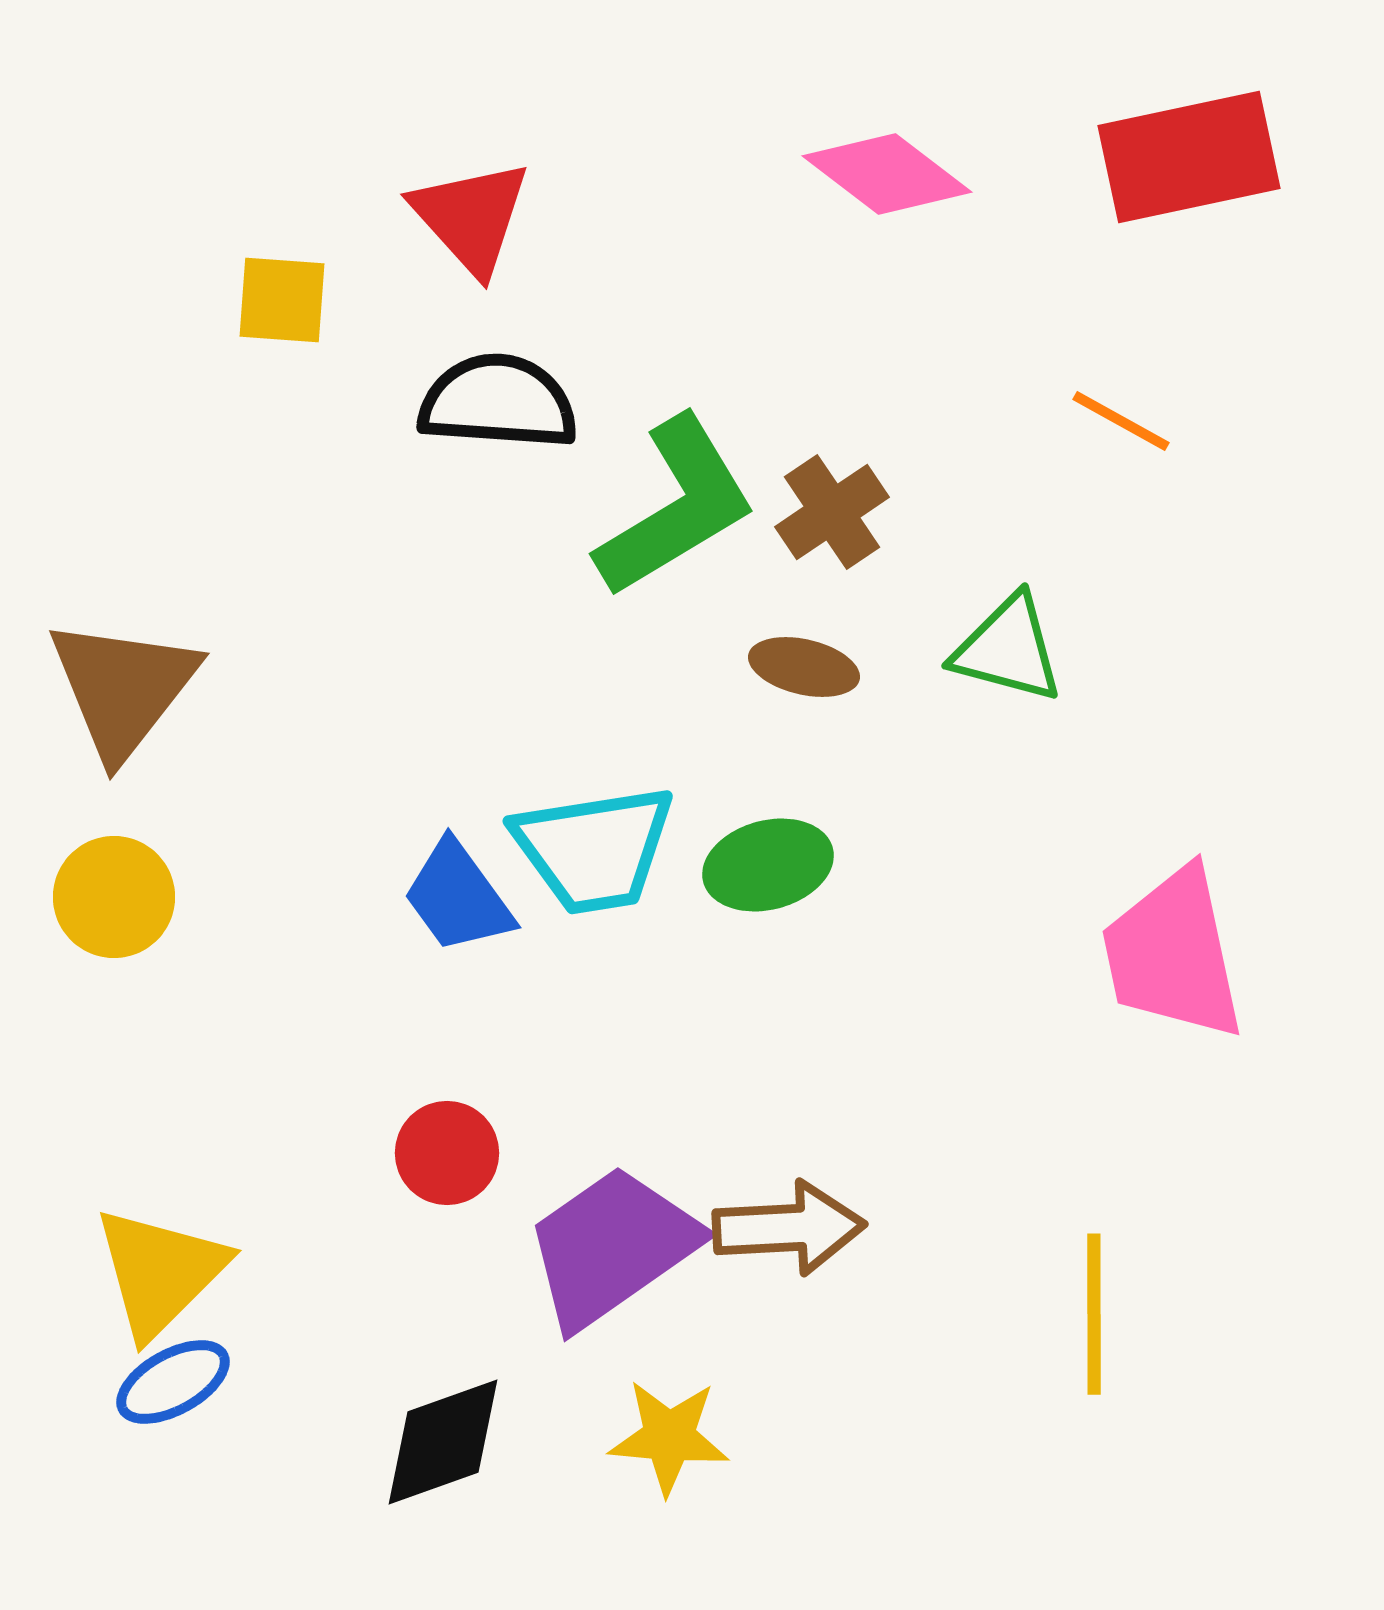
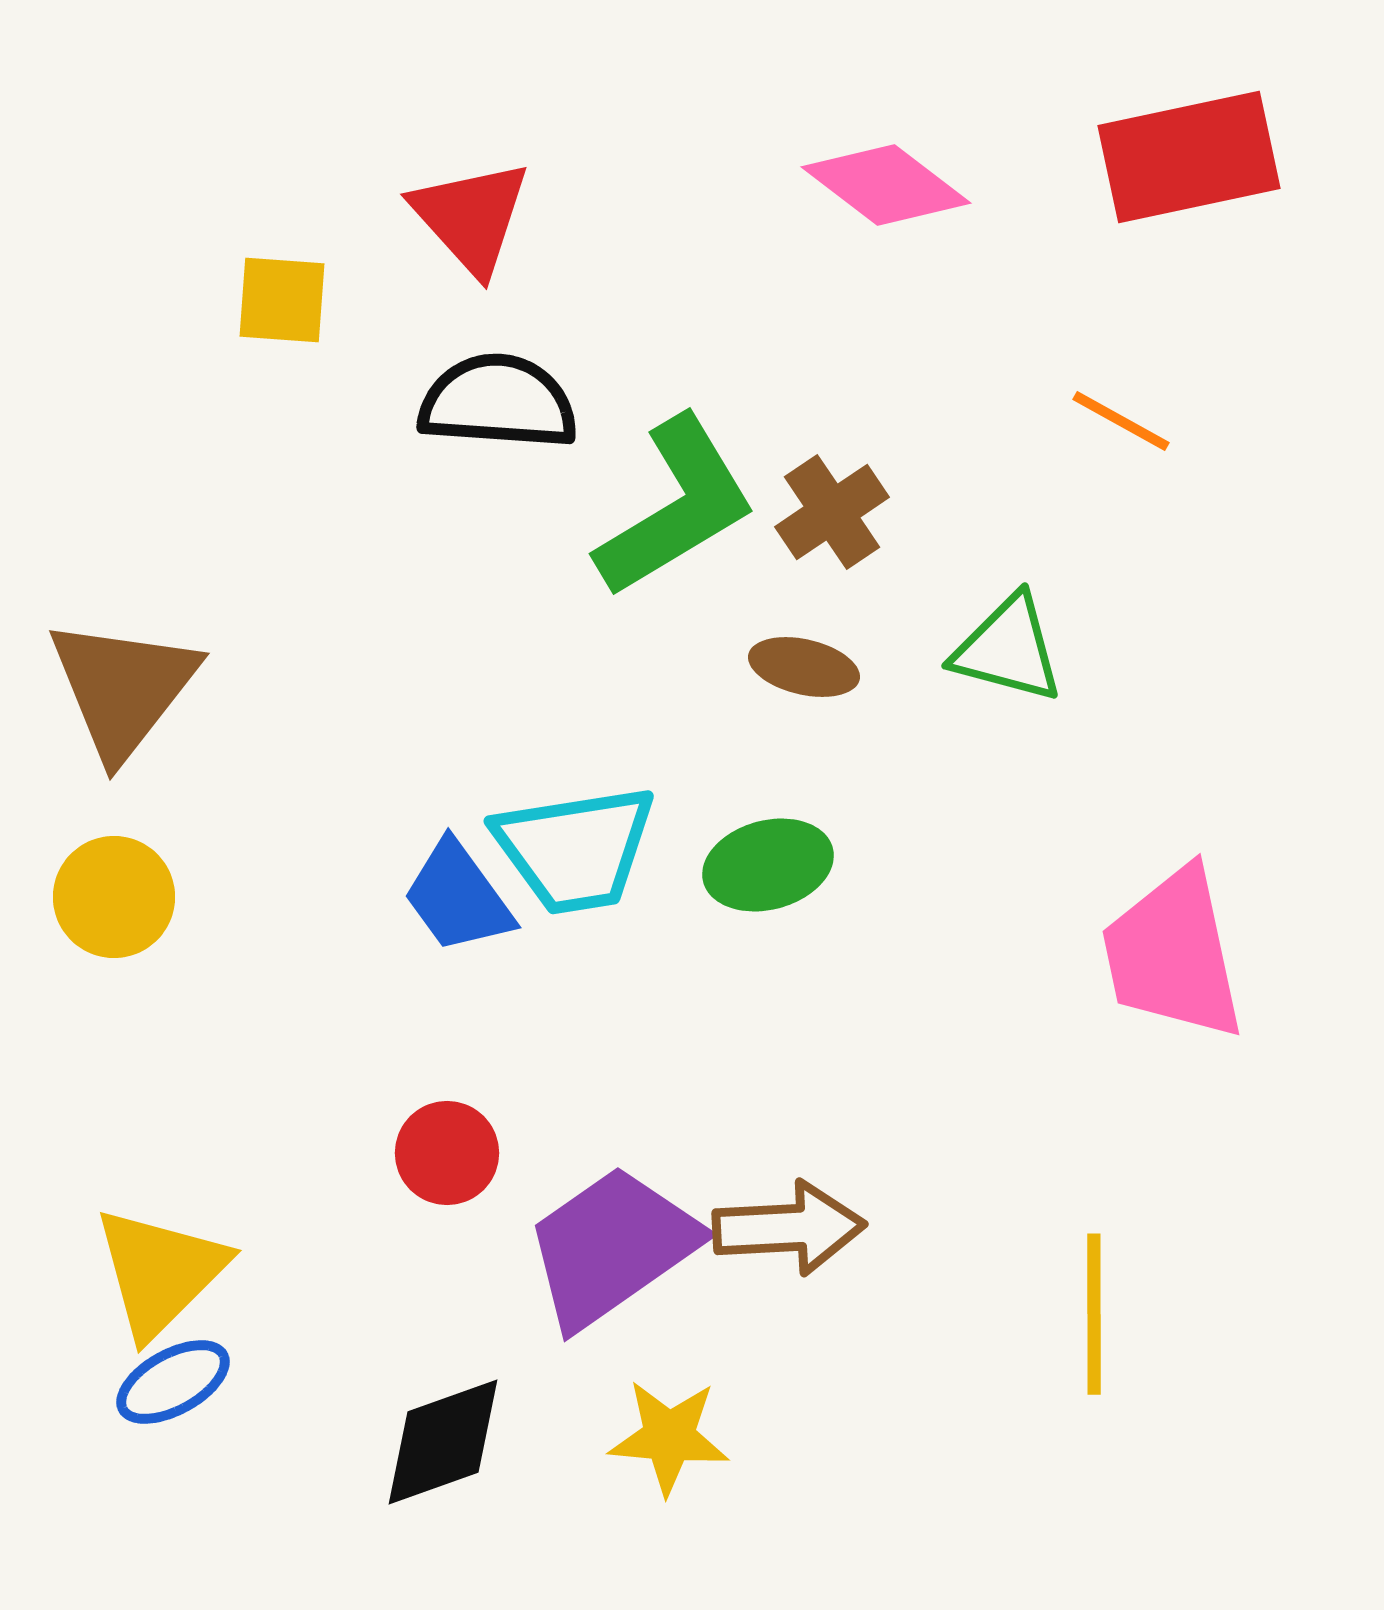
pink diamond: moved 1 px left, 11 px down
cyan trapezoid: moved 19 px left
